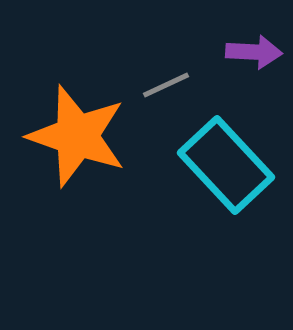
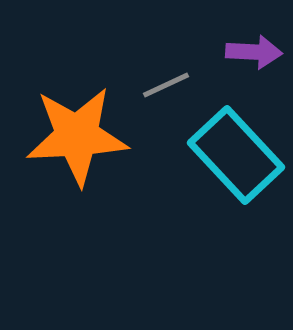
orange star: rotated 22 degrees counterclockwise
cyan rectangle: moved 10 px right, 10 px up
